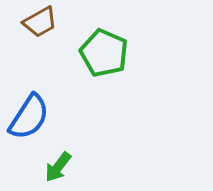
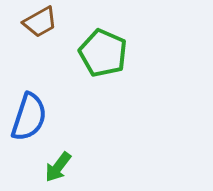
green pentagon: moved 1 px left
blue semicircle: rotated 15 degrees counterclockwise
